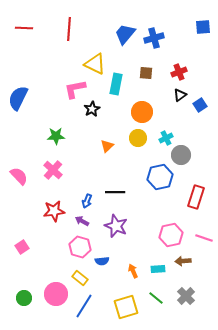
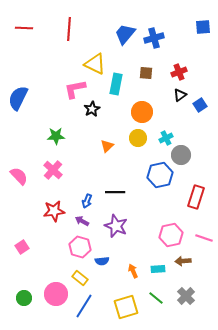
blue hexagon at (160, 177): moved 2 px up
